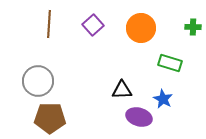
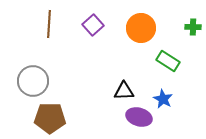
green rectangle: moved 2 px left, 2 px up; rotated 15 degrees clockwise
gray circle: moved 5 px left
black triangle: moved 2 px right, 1 px down
